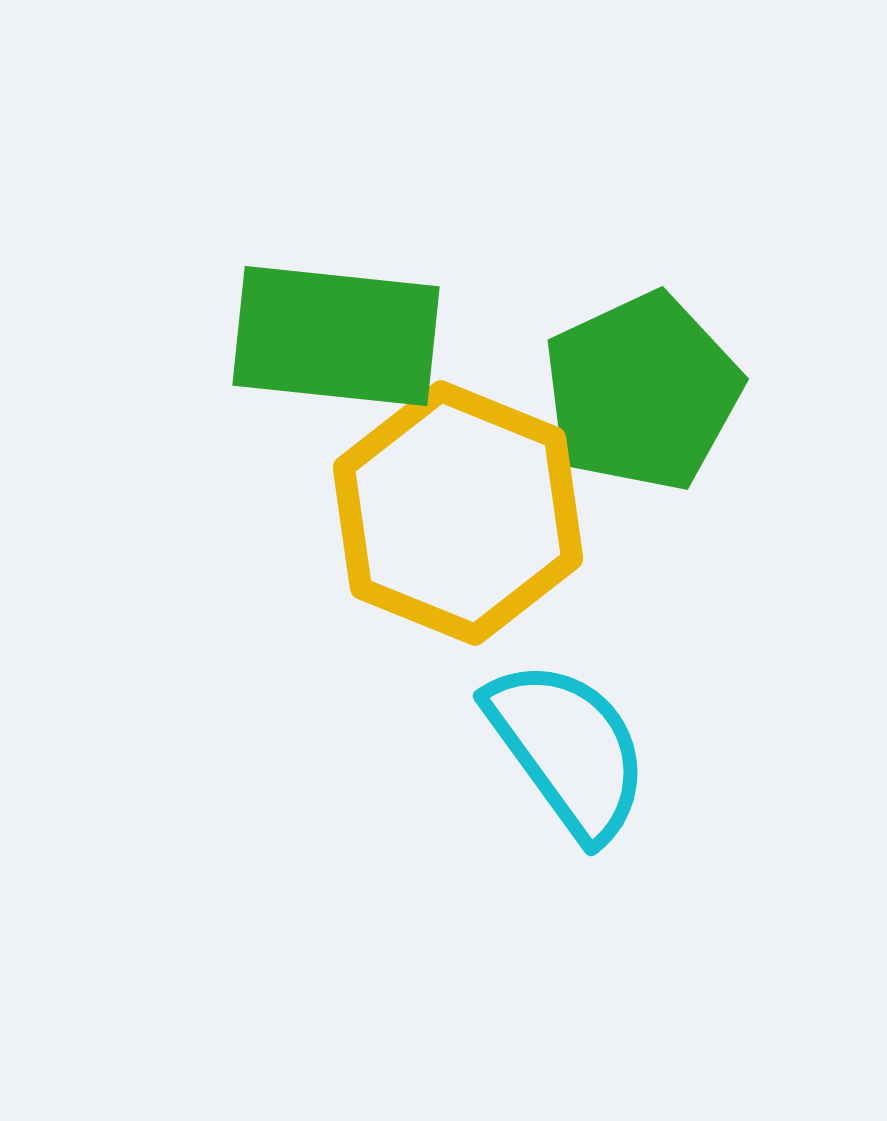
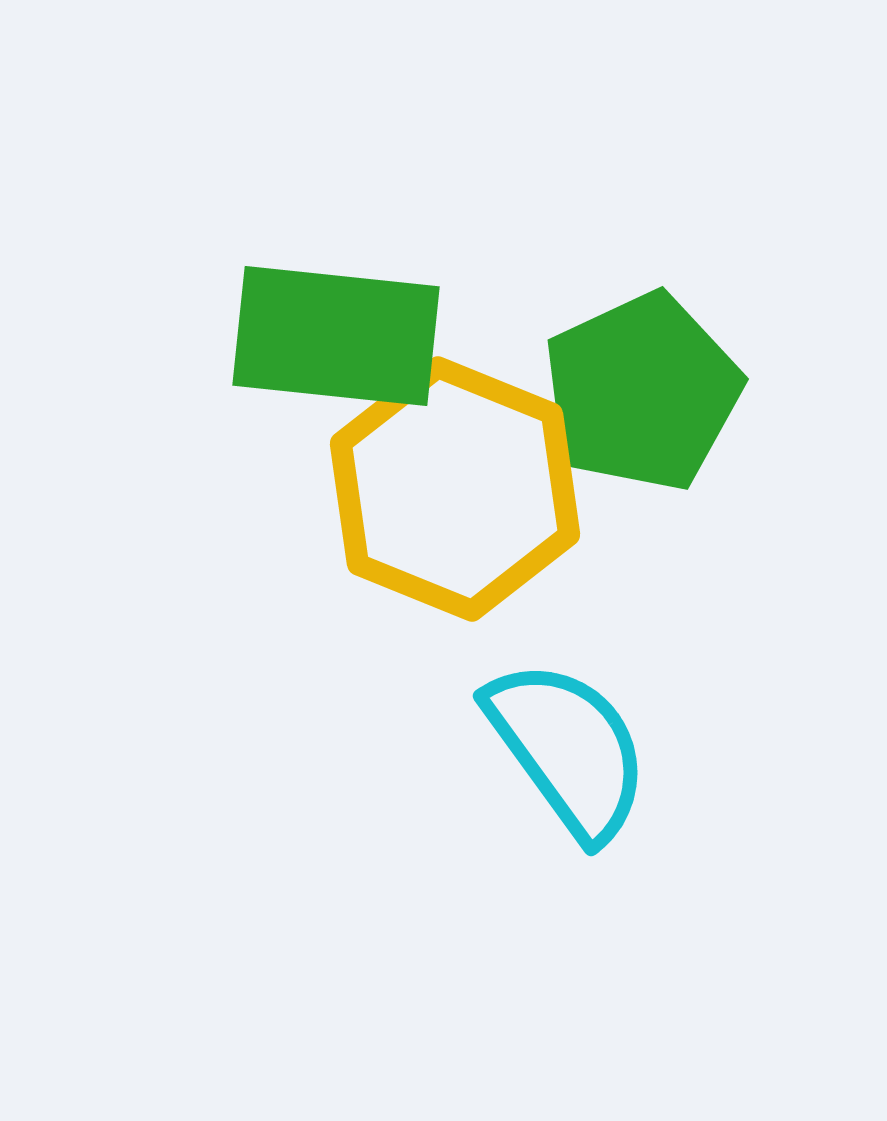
yellow hexagon: moved 3 px left, 24 px up
